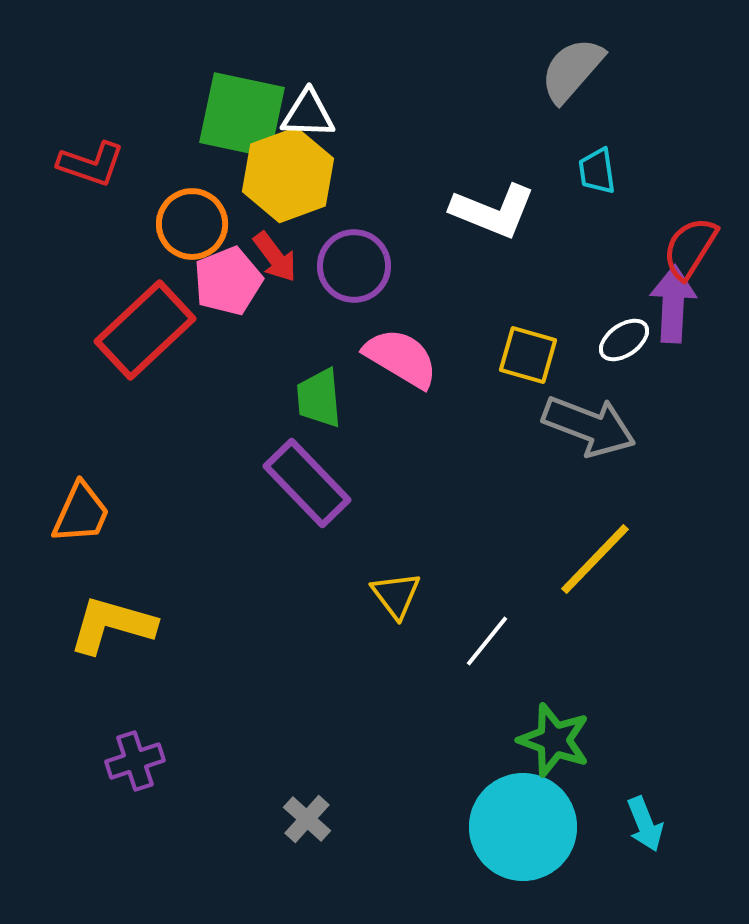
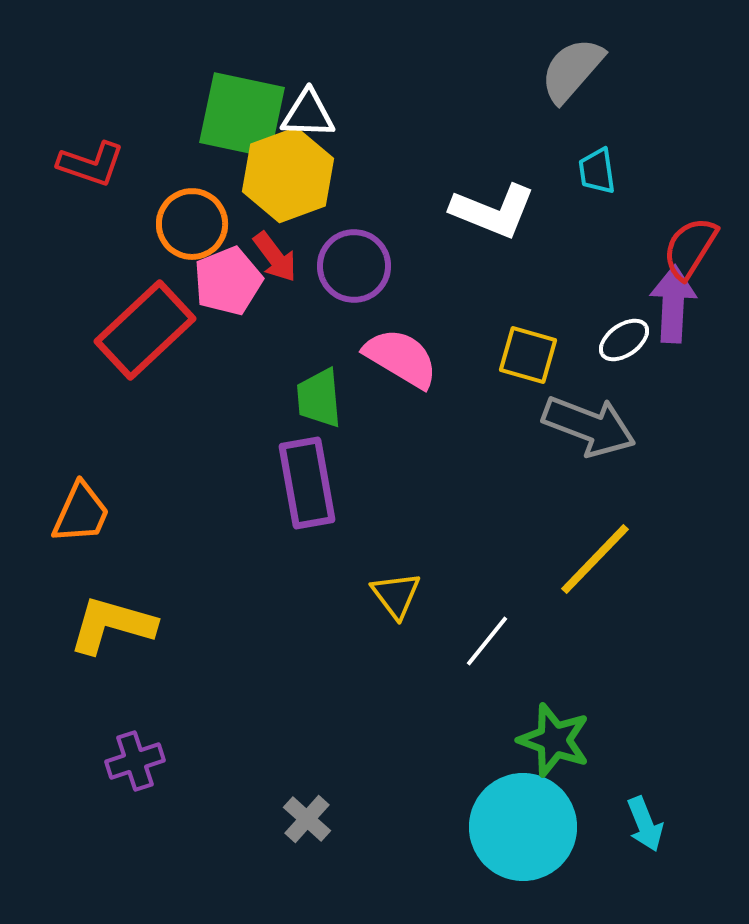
purple rectangle: rotated 34 degrees clockwise
